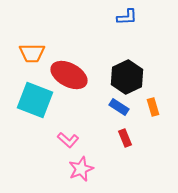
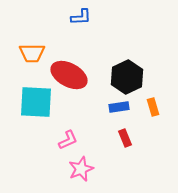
blue L-shape: moved 46 px left
cyan square: moved 1 px right, 2 px down; rotated 18 degrees counterclockwise
blue rectangle: rotated 42 degrees counterclockwise
pink L-shape: rotated 65 degrees counterclockwise
